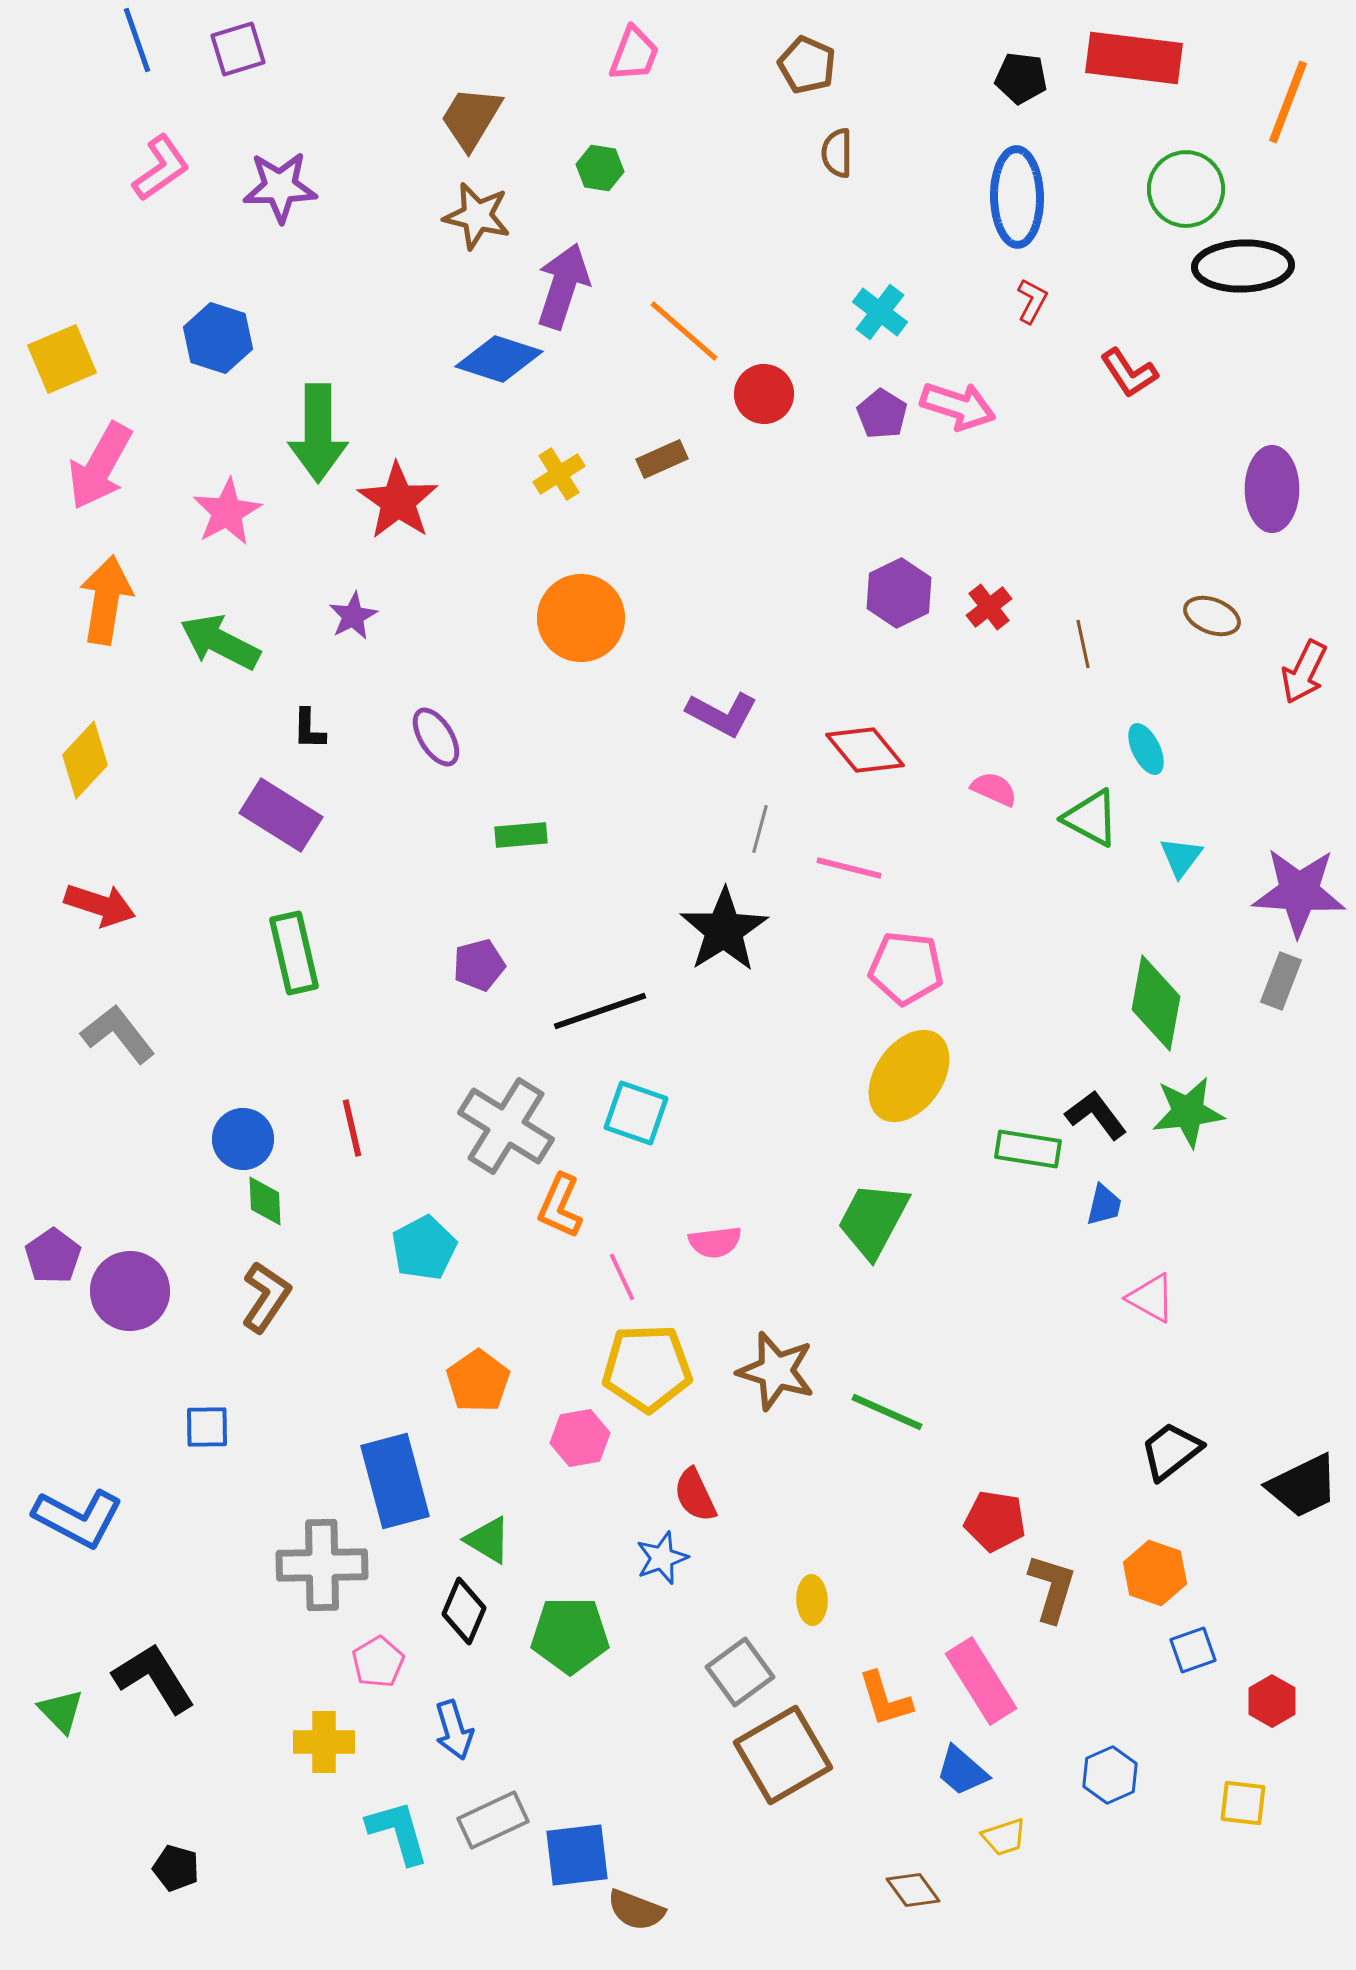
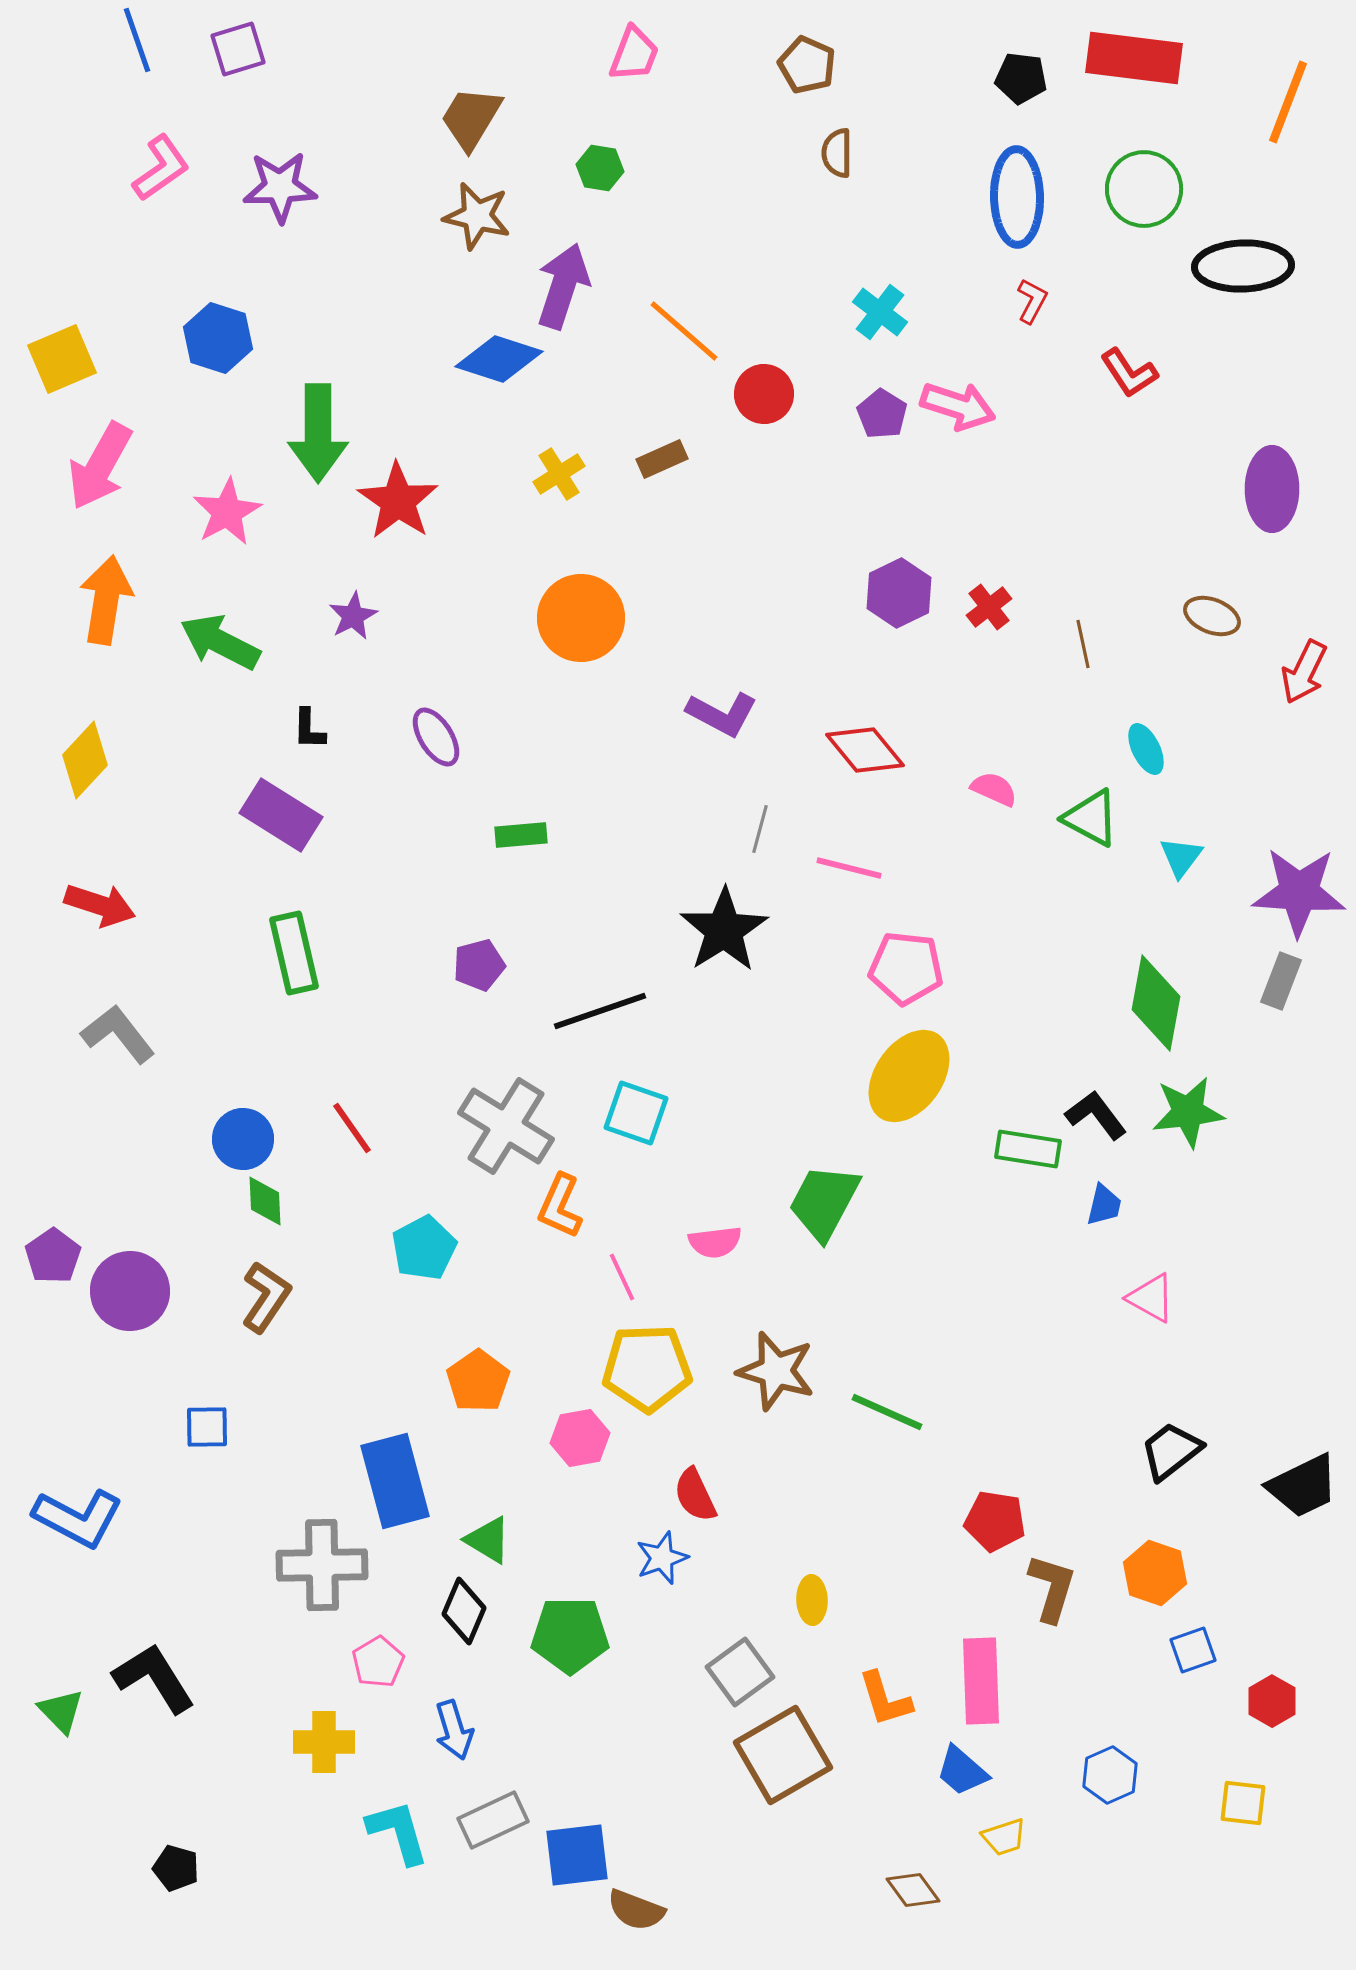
green circle at (1186, 189): moved 42 px left
red line at (352, 1128): rotated 22 degrees counterclockwise
green trapezoid at (873, 1220): moved 49 px left, 18 px up
pink rectangle at (981, 1681): rotated 30 degrees clockwise
